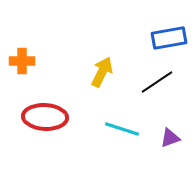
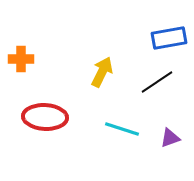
orange cross: moved 1 px left, 2 px up
